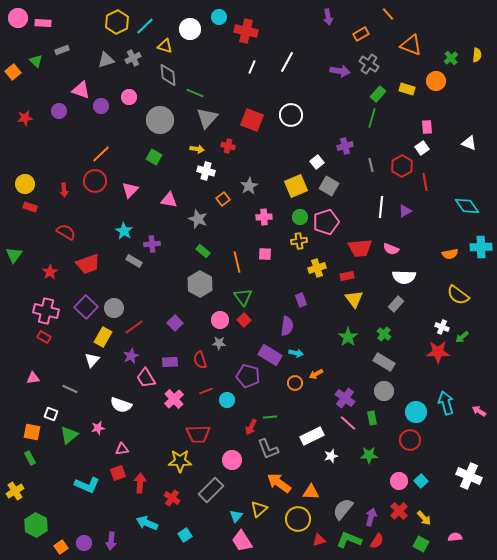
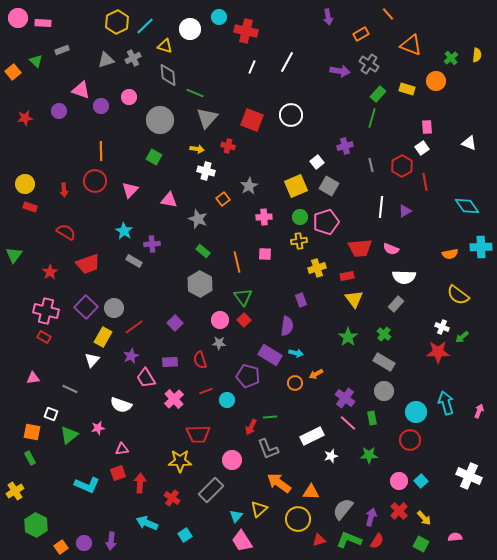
orange line at (101, 154): moved 3 px up; rotated 48 degrees counterclockwise
pink arrow at (479, 411): rotated 80 degrees clockwise
